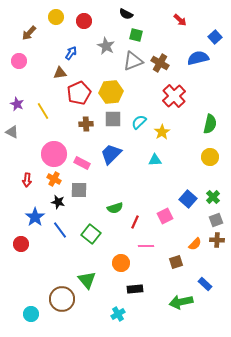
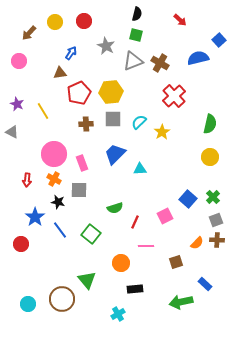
black semicircle at (126, 14): moved 11 px right; rotated 104 degrees counterclockwise
yellow circle at (56, 17): moved 1 px left, 5 px down
blue square at (215, 37): moved 4 px right, 3 px down
blue trapezoid at (111, 154): moved 4 px right
cyan triangle at (155, 160): moved 15 px left, 9 px down
pink rectangle at (82, 163): rotated 42 degrees clockwise
orange semicircle at (195, 244): moved 2 px right, 1 px up
cyan circle at (31, 314): moved 3 px left, 10 px up
